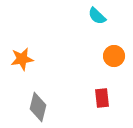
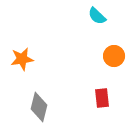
gray diamond: moved 1 px right
